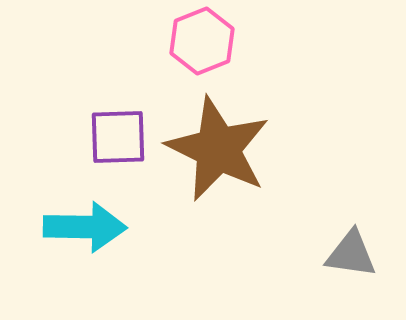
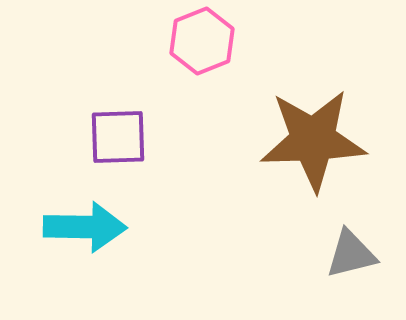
brown star: moved 95 px right, 9 px up; rotated 28 degrees counterclockwise
gray triangle: rotated 22 degrees counterclockwise
